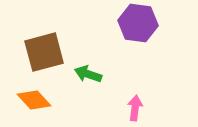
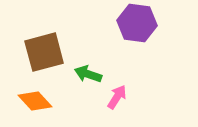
purple hexagon: moved 1 px left
orange diamond: moved 1 px right, 1 px down
pink arrow: moved 18 px left, 11 px up; rotated 25 degrees clockwise
